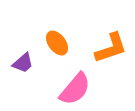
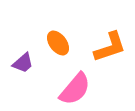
orange ellipse: moved 1 px right
orange L-shape: moved 1 px left, 1 px up
